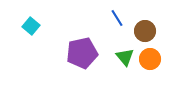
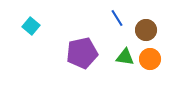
brown circle: moved 1 px right, 1 px up
green triangle: rotated 42 degrees counterclockwise
